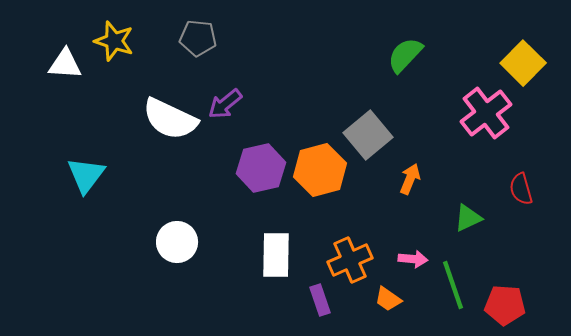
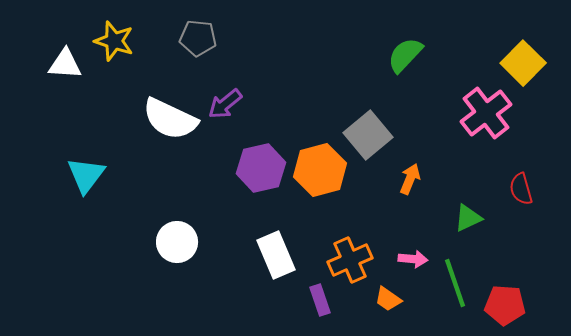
white rectangle: rotated 24 degrees counterclockwise
green line: moved 2 px right, 2 px up
